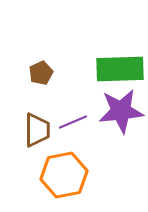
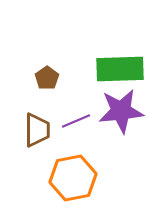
brown pentagon: moved 6 px right, 5 px down; rotated 10 degrees counterclockwise
purple line: moved 3 px right, 1 px up
orange hexagon: moved 9 px right, 3 px down
